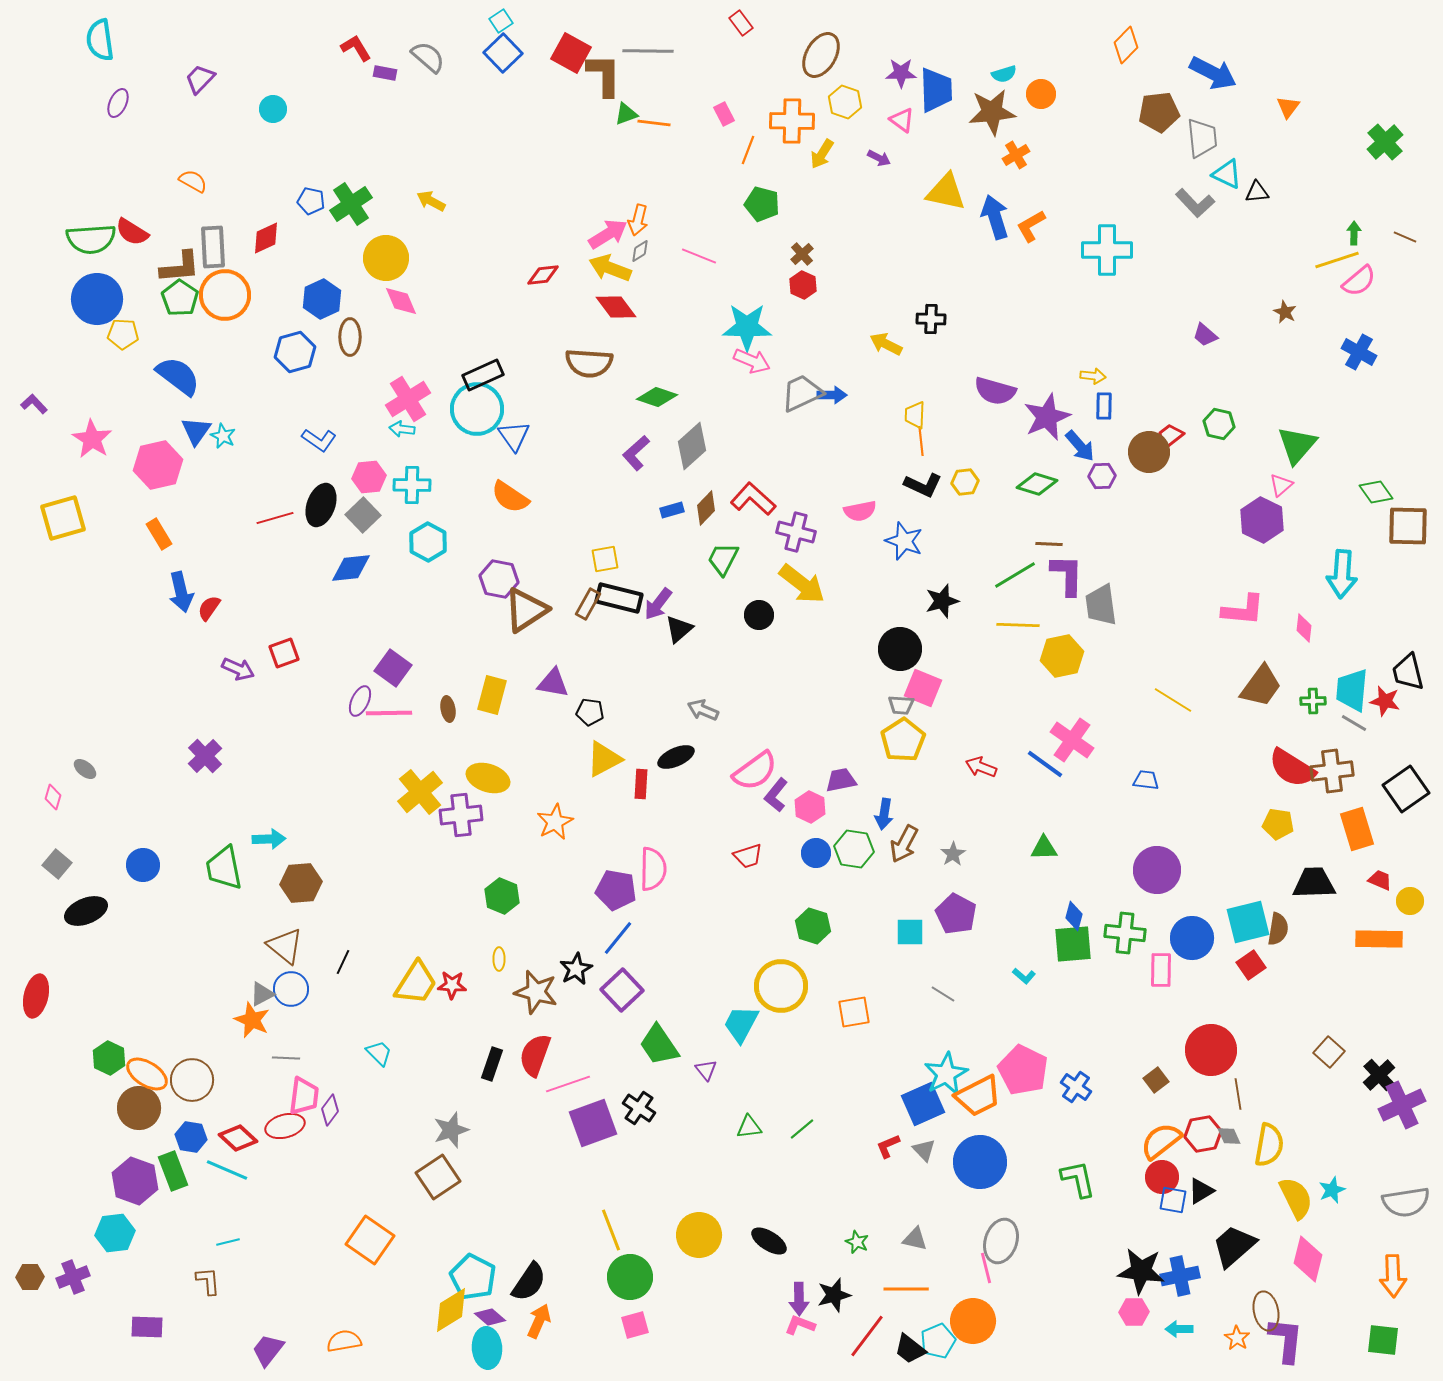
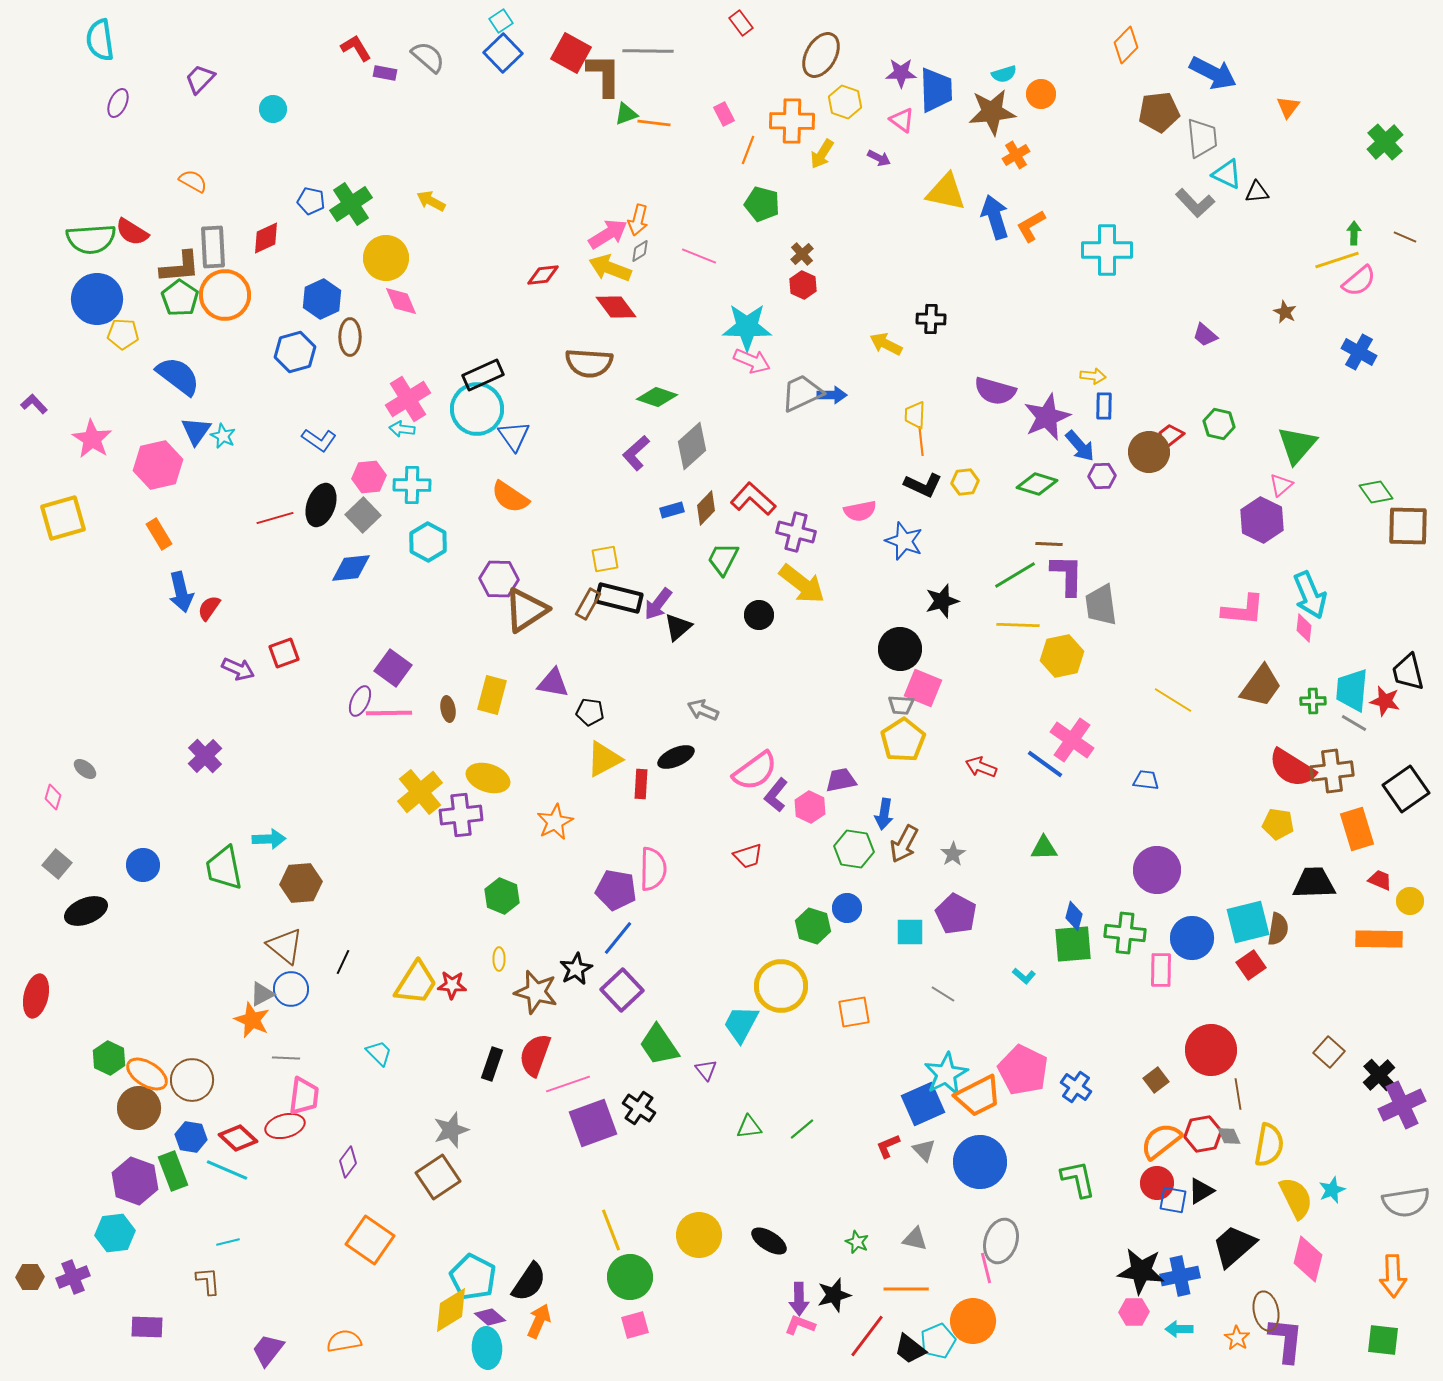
cyan arrow at (1342, 574): moved 32 px left, 21 px down; rotated 27 degrees counterclockwise
purple hexagon at (499, 579): rotated 9 degrees counterclockwise
black triangle at (679, 629): moved 1 px left, 2 px up
blue circle at (816, 853): moved 31 px right, 55 px down
purple diamond at (330, 1110): moved 18 px right, 52 px down
red circle at (1162, 1177): moved 5 px left, 6 px down
